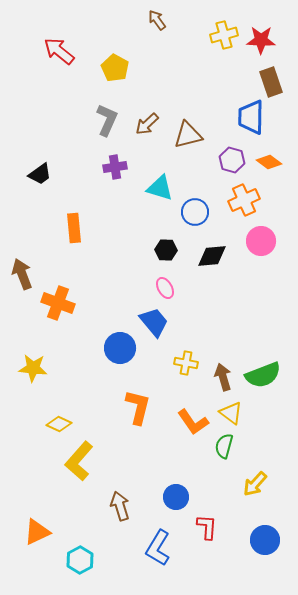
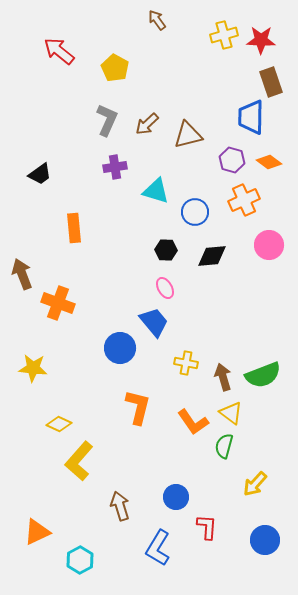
cyan triangle at (160, 188): moved 4 px left, 3 px down
pink circle at (261, 241): moved 8 px right, 4 px down
